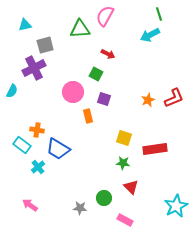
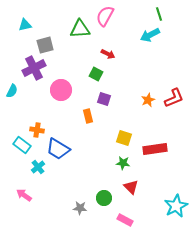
pink circle: moved 12 px left, 2 px up
pink arrow: moved 6 px left, 10 px up
